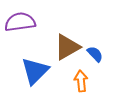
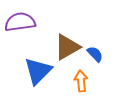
blue triangle: moved 3 px right
